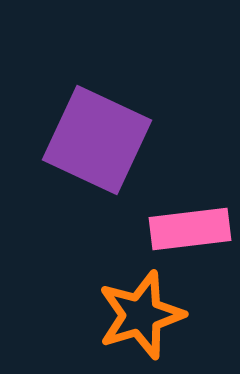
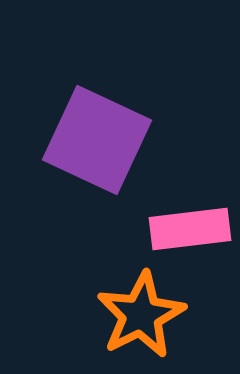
orange star: rotated 10 degrees counterclockwise
